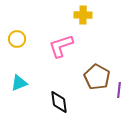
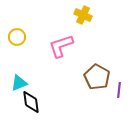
yellow cross: rotated 24 degrees clockwise
yellow circle: moved 2 px up
black diamond: moved 28 px left
